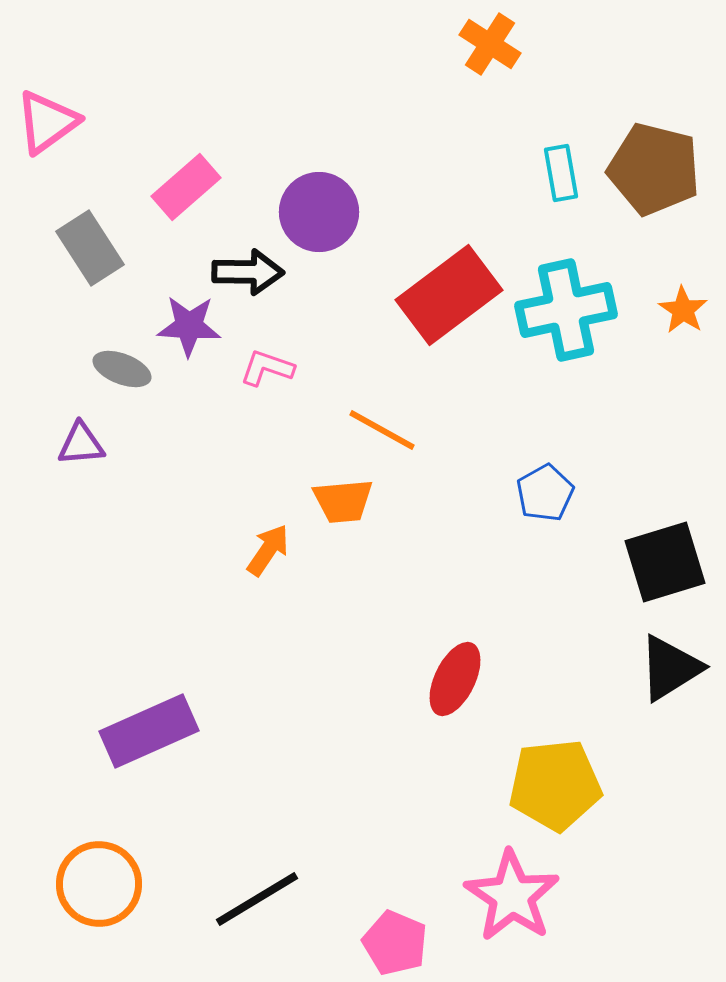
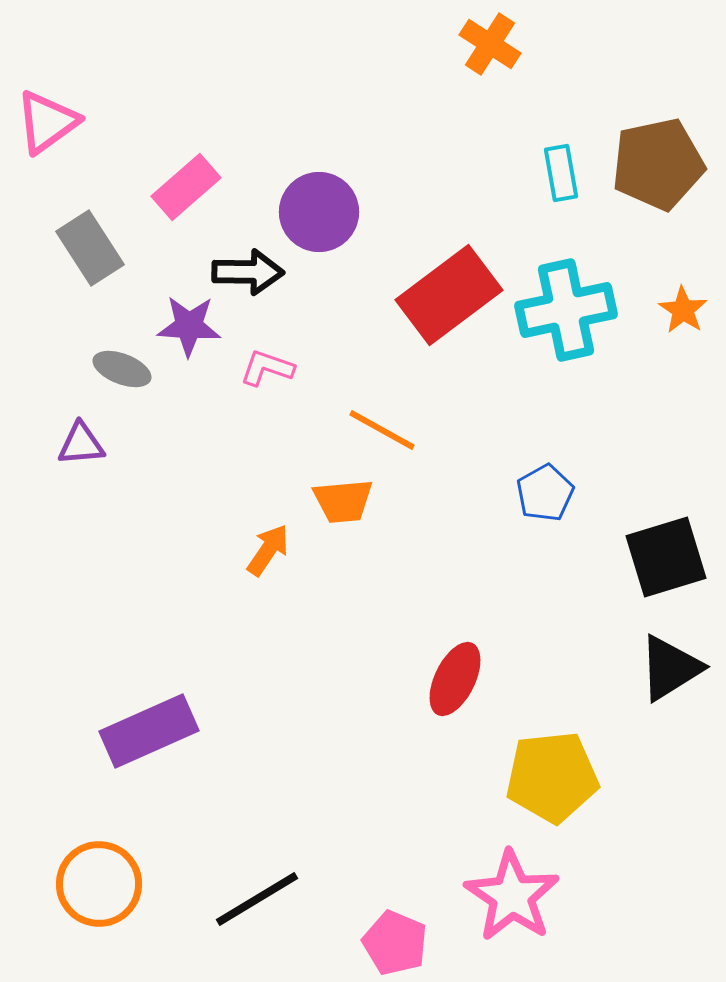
brown pentagon: moved 4 px right, 5 px up; rotated 26 degrees counterclockwise
black square: moved 1 px right, 5 px up
yellow pentagon: moved 3 px left, 8 px up
